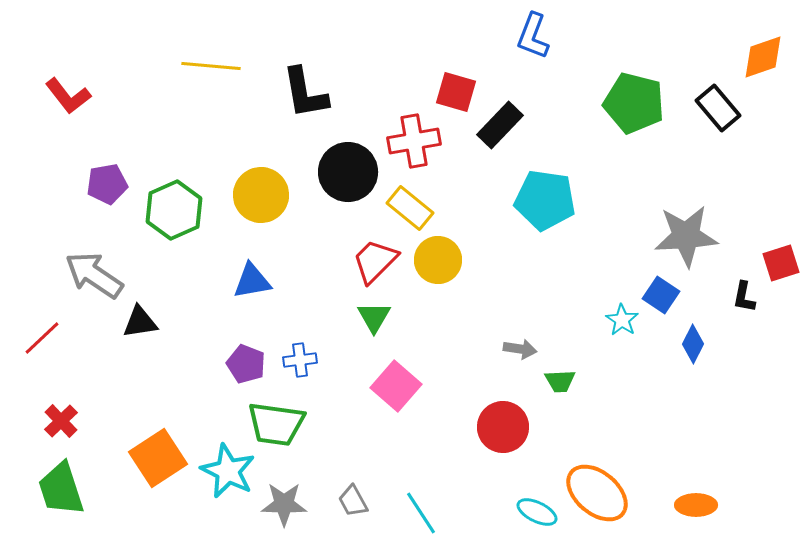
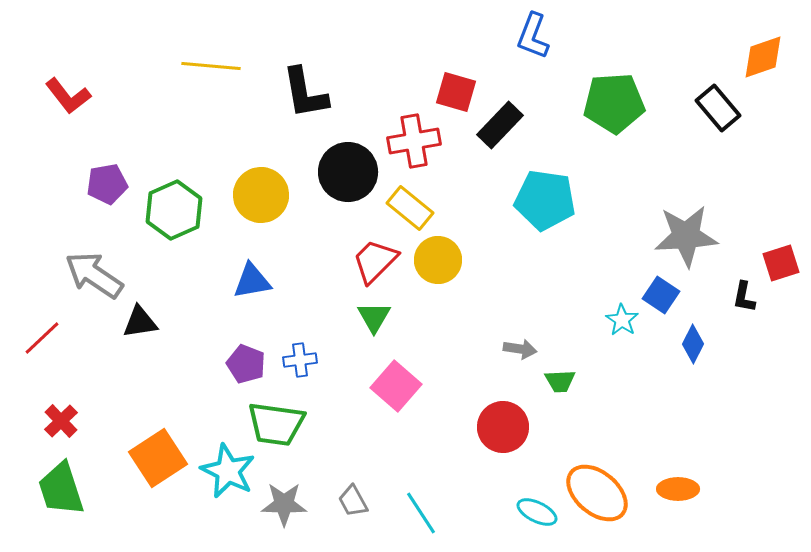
green pentagon at (634, 103): moved 20 px left; rotated 18 degrees counterclockwise
orange ellipse at (696, 505): moved 18 px left, 16 px up
